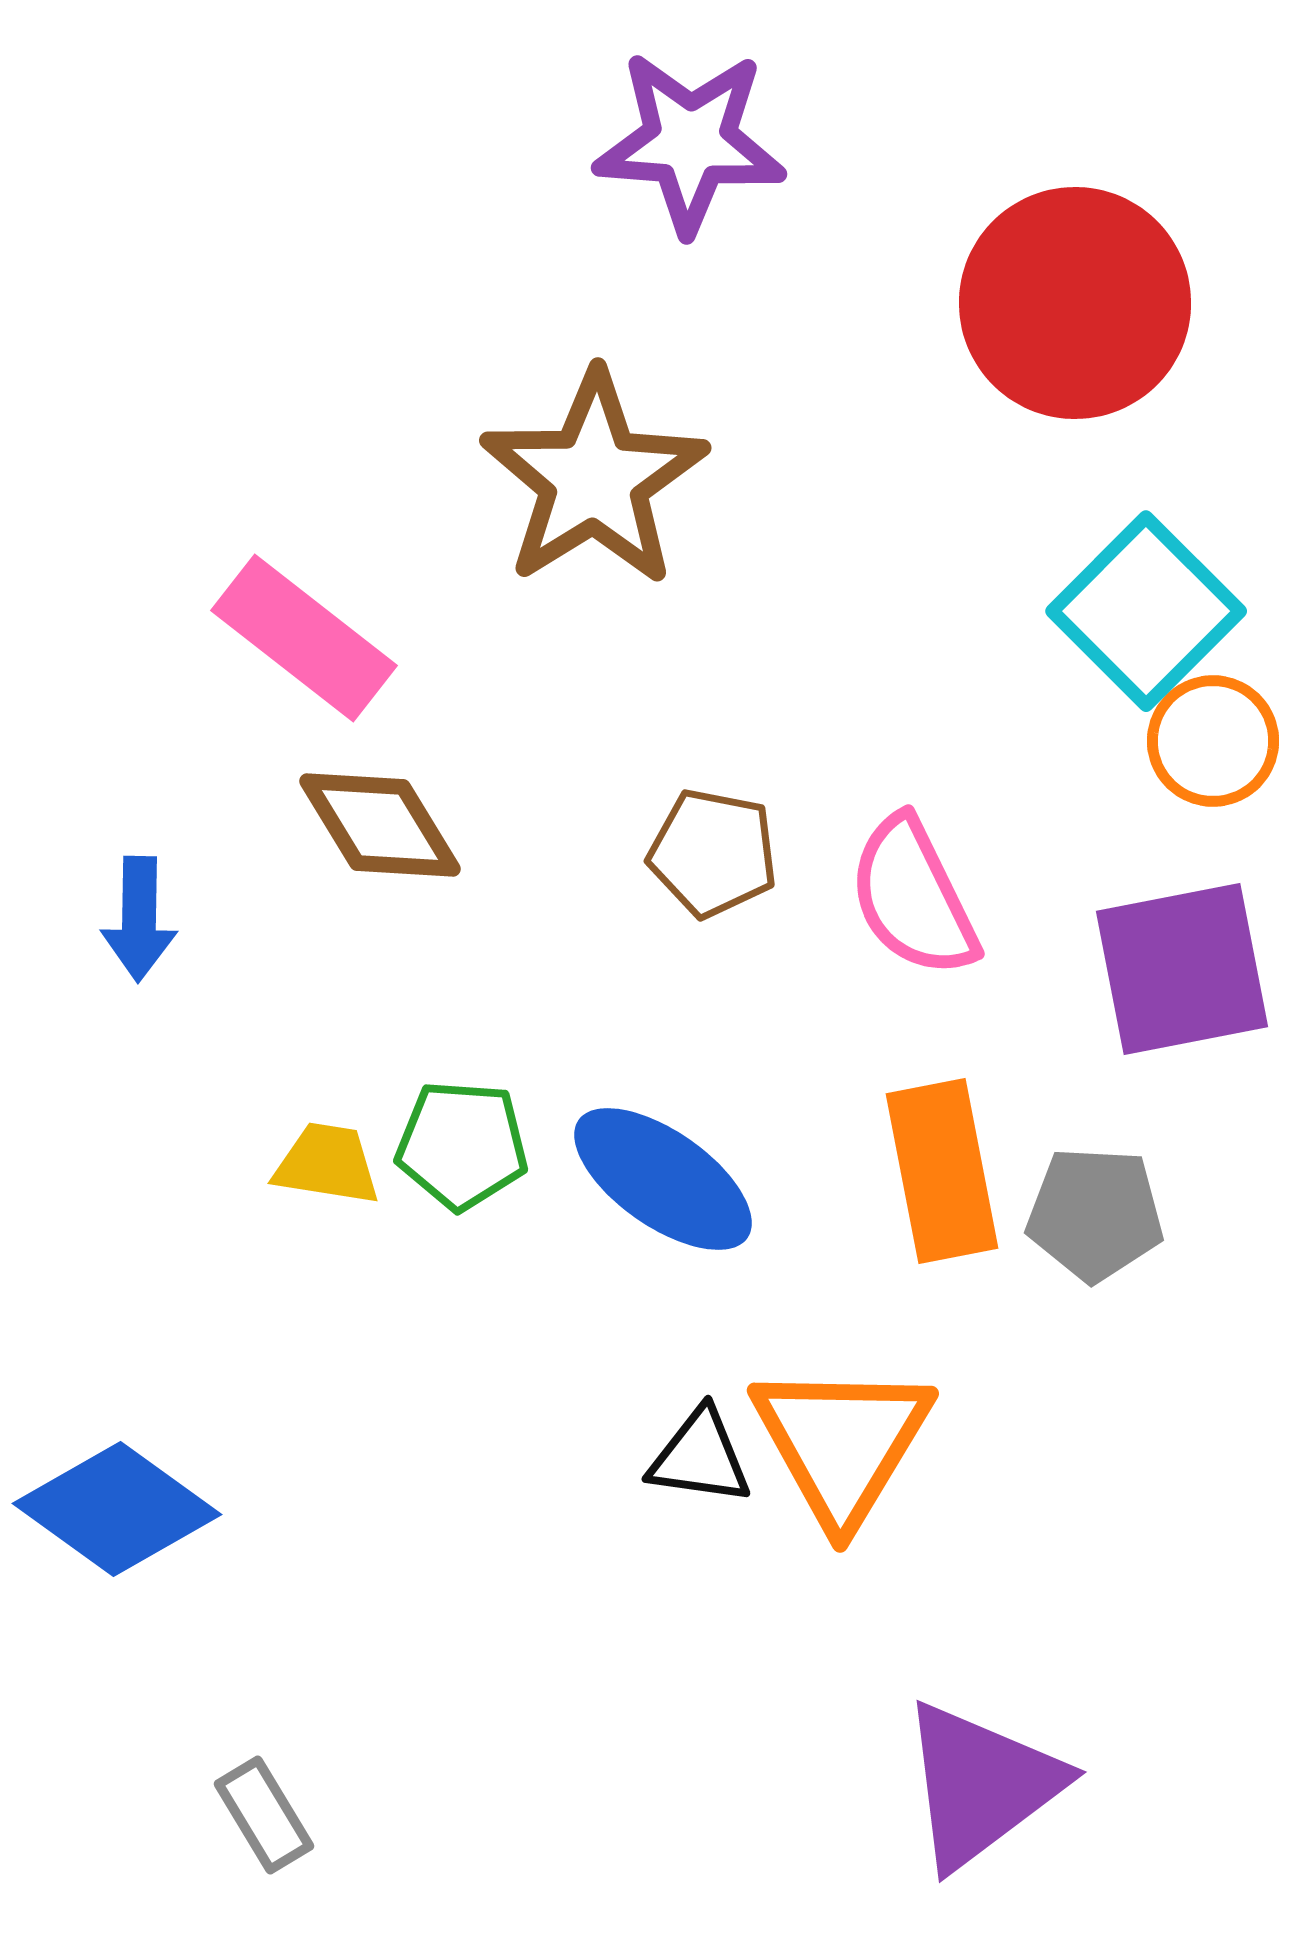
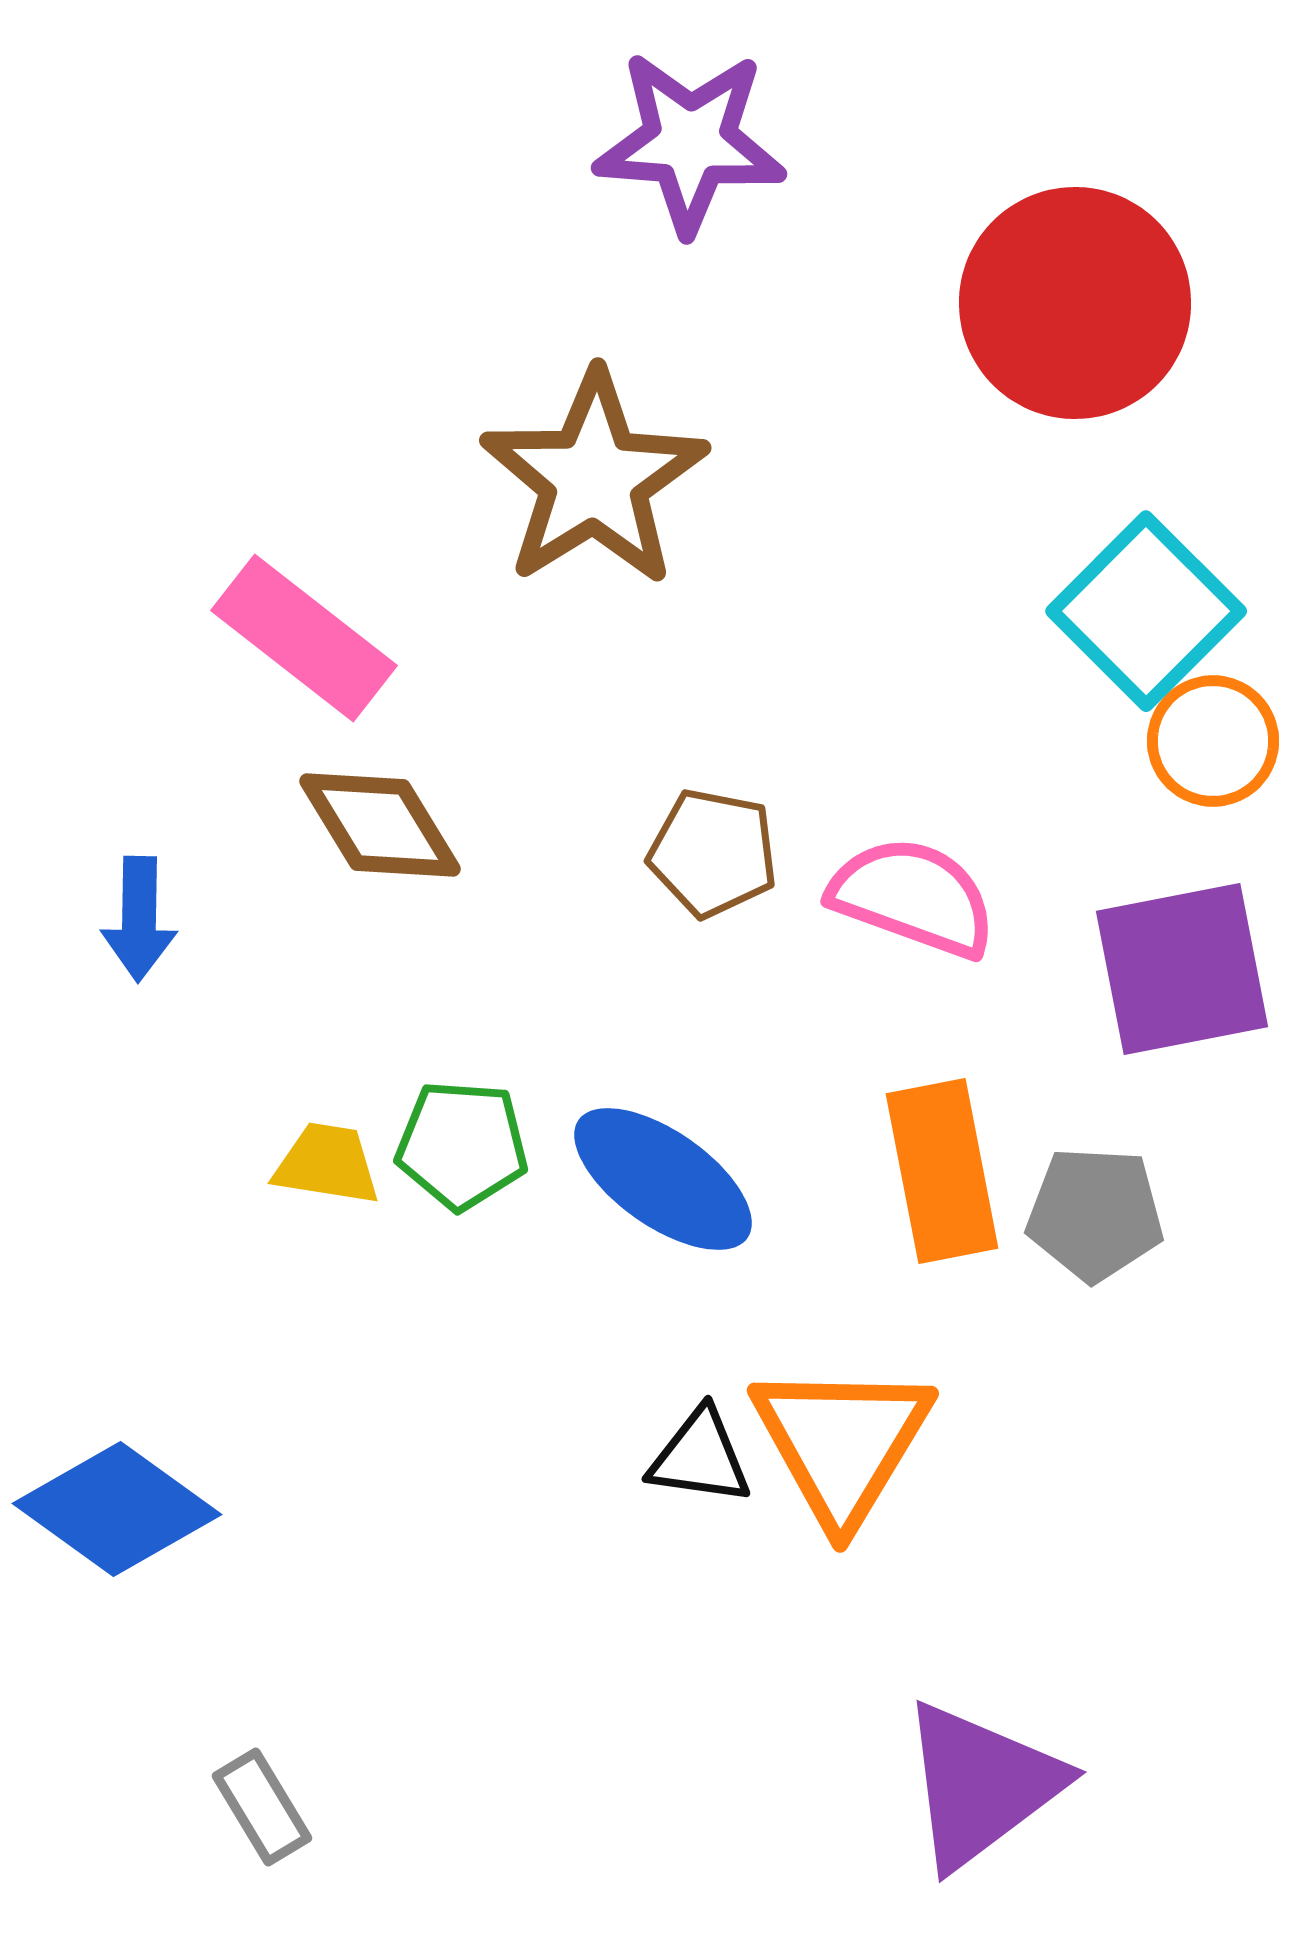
pink semicircle: rotated 136 degrees clockwise
gray rectangle: moved 2 px left, 8 px up
